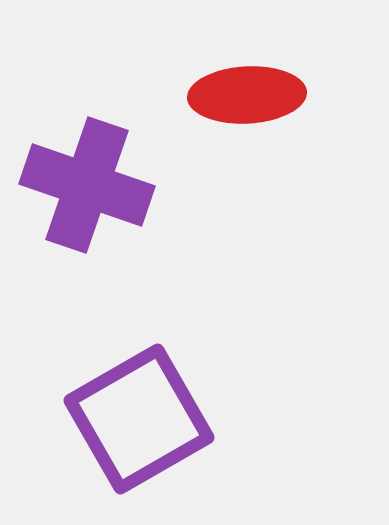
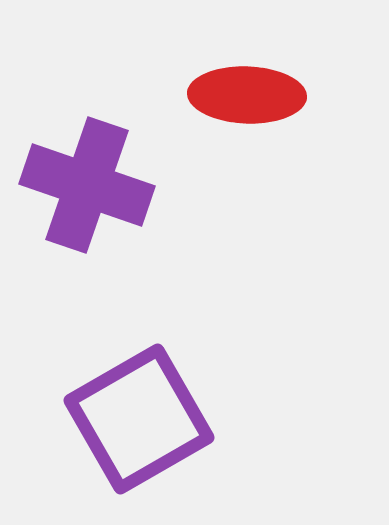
red ellipse: rotated 5 degrees clockwise
